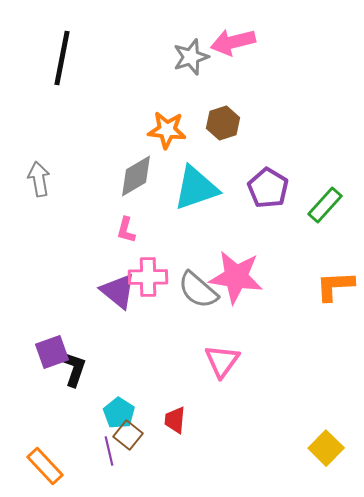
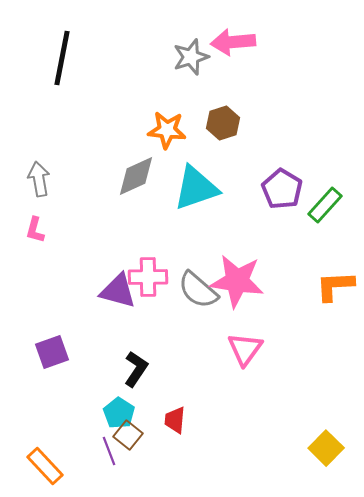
pink arrow: rotated 9 degrees clockwise
gray diamond: rotated 6 degrees clockwise
purple pentagon: moved 14 px right, 1 px down
pink L-shape: moved 91 px left
pink star: moved 1 px right, 4 px down
purple triangle: rotated 24 degrees counterclockwise
pink triangle: moved 23 px right, 12 px up
black L-shape: moved 62 px right; rotated 15 degrees clockwise
purple line: rotated 8 degrees counterclockwise
